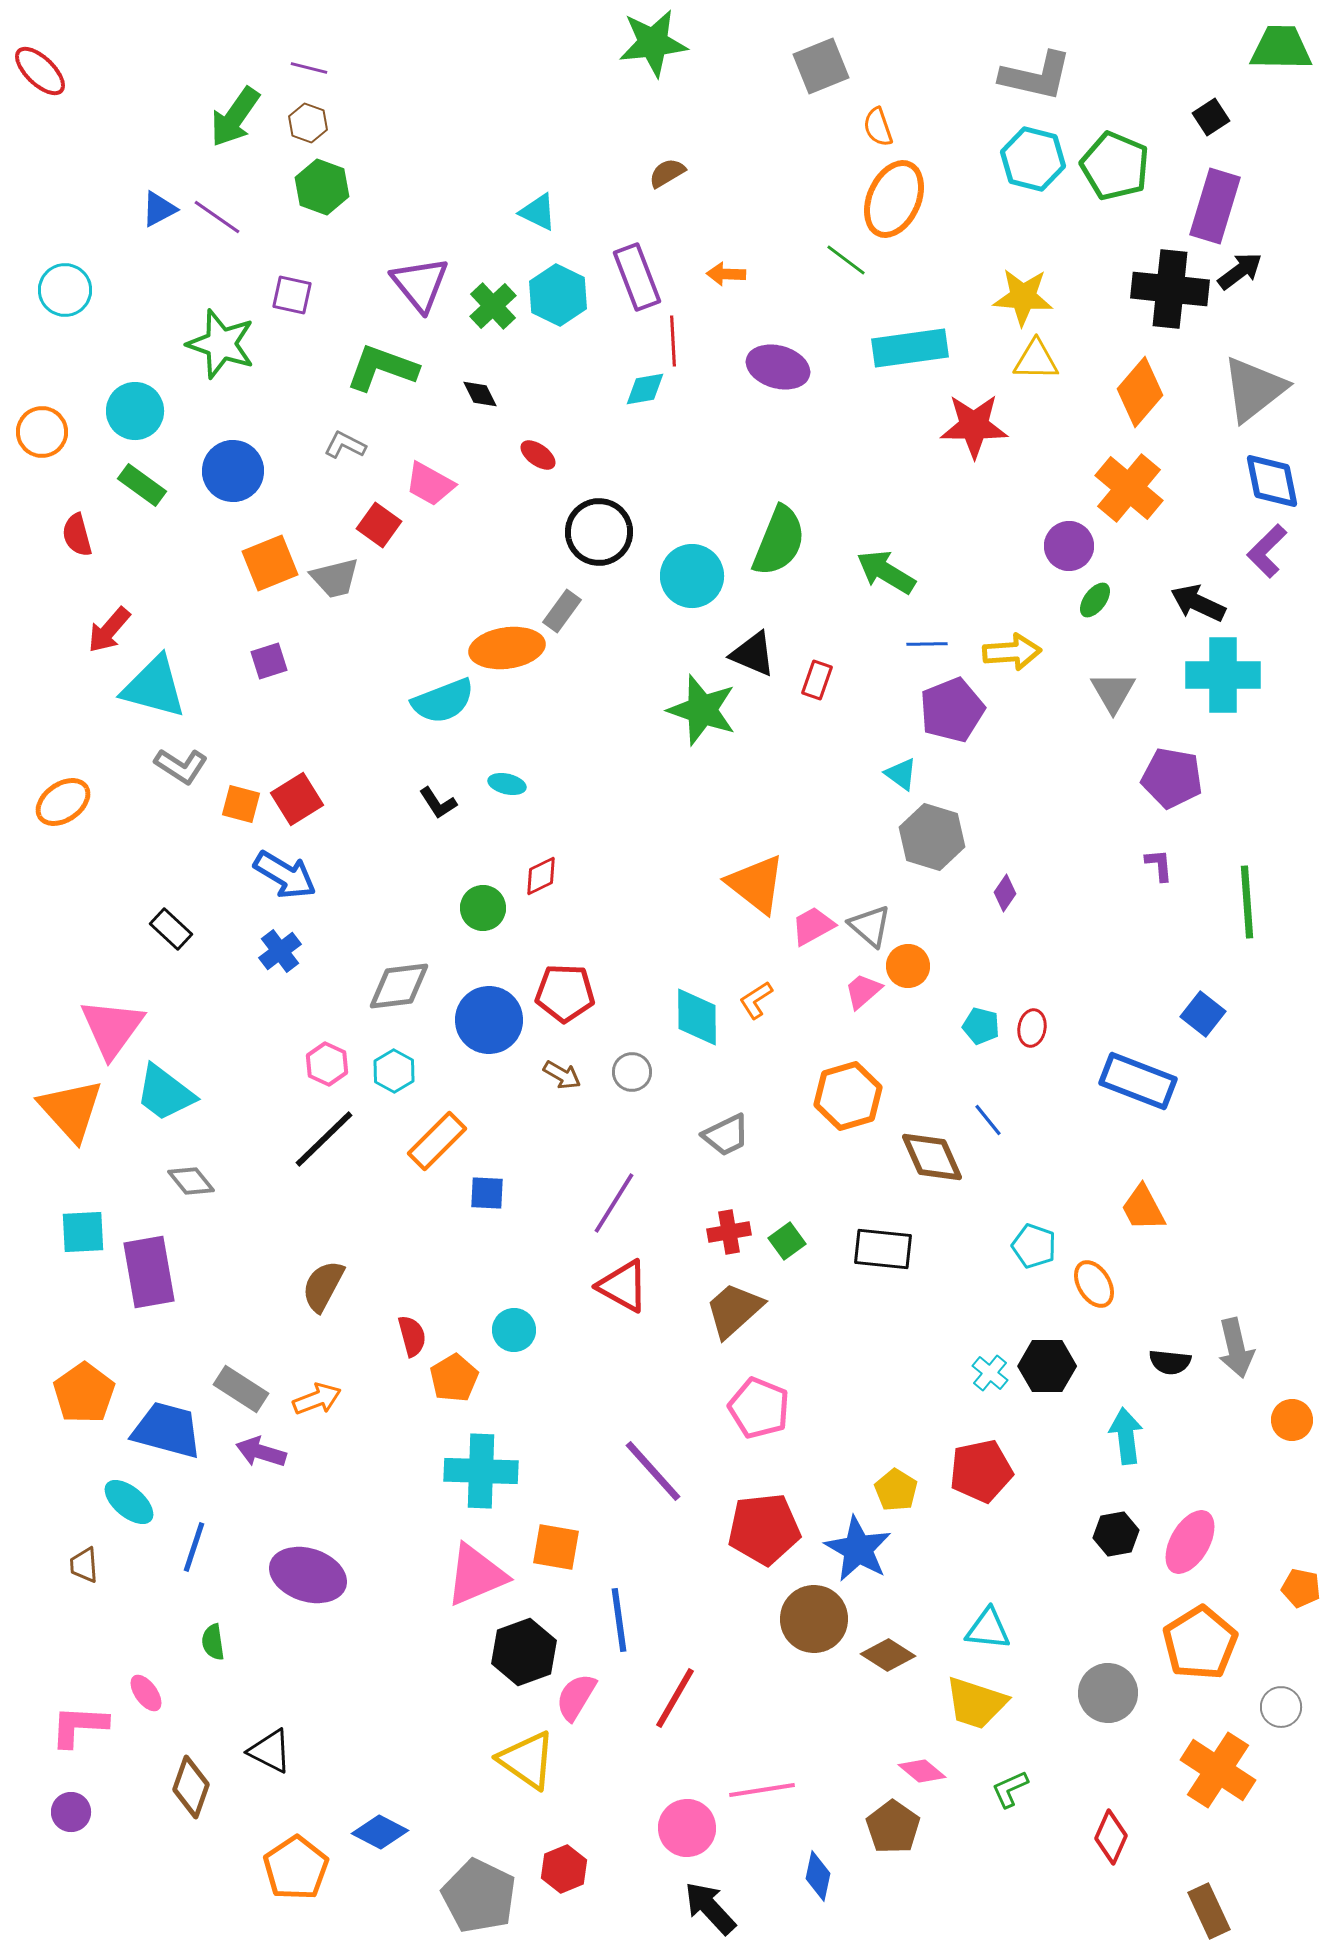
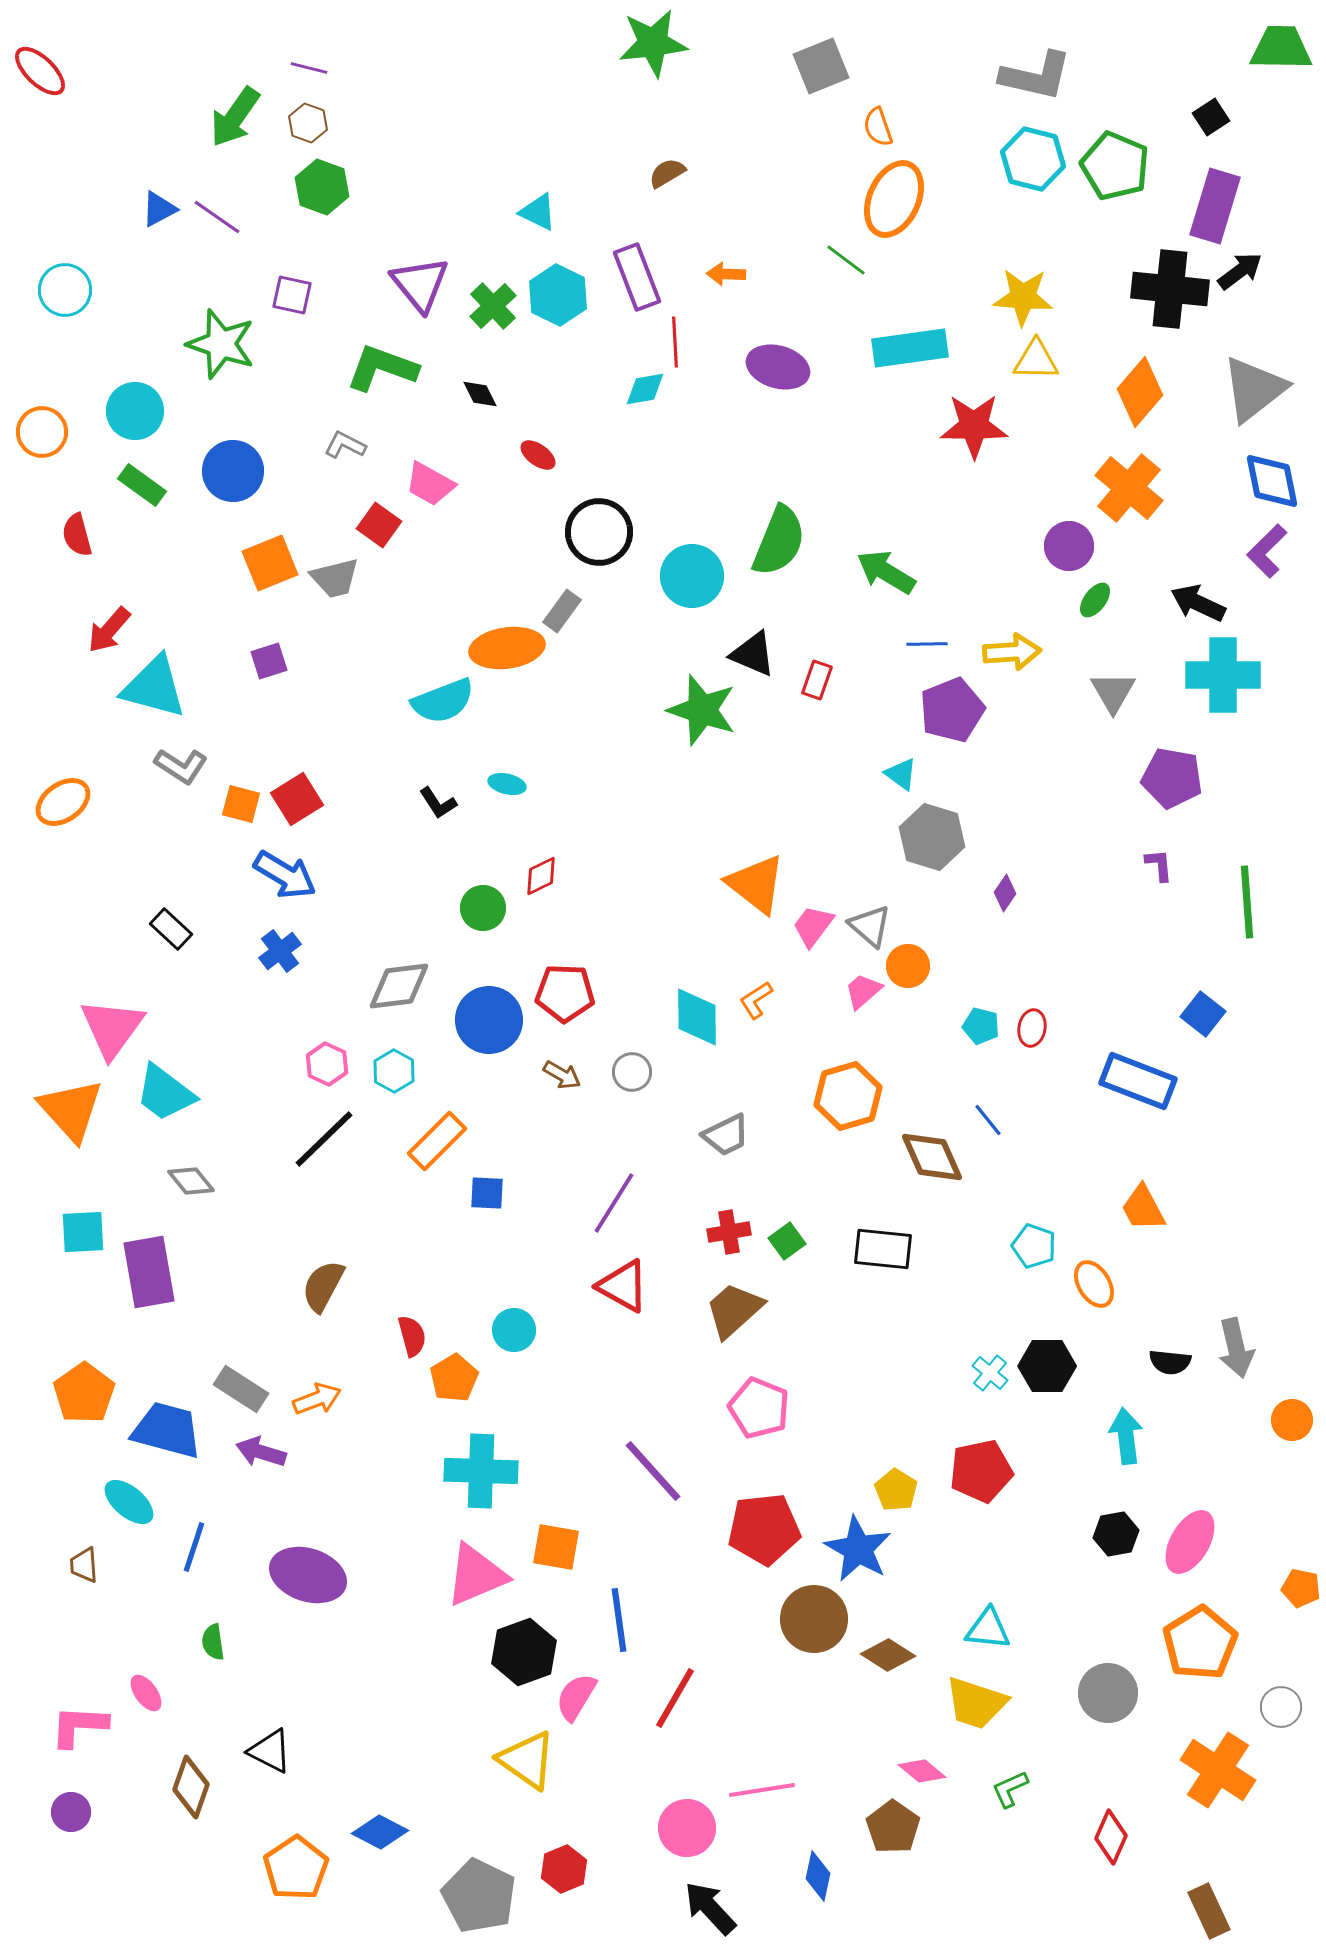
red line at (673, 341): moved 2 px right, 1 px down
pink trapezoid at (813, 926): rotated 24 degrees counterclockwise
